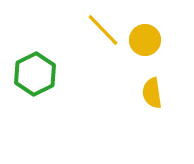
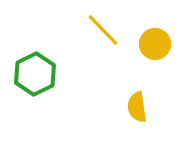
yellow circle: moved 10 px right, 4 px down
yellow semicircle: moved 15 px left, 14 px down
